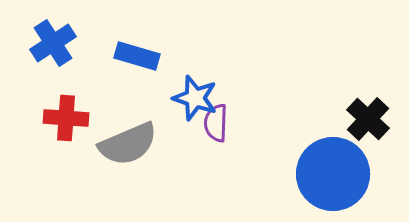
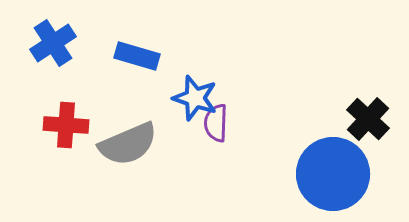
red cross: moved 7 px down
